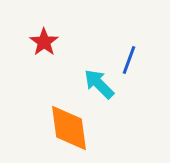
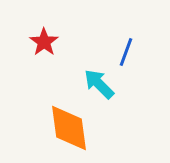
blue line: moved 3 px left, 8 px up
